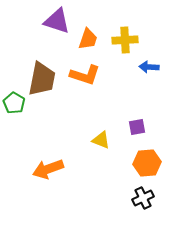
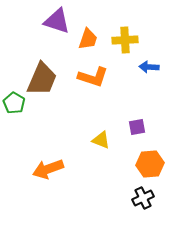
orange L-shape: moved 8 px right, 2 px down
brown trapezoid: rotated 12 degrees clockwise
orange hexagon: moved 3 px right, 1 px down
